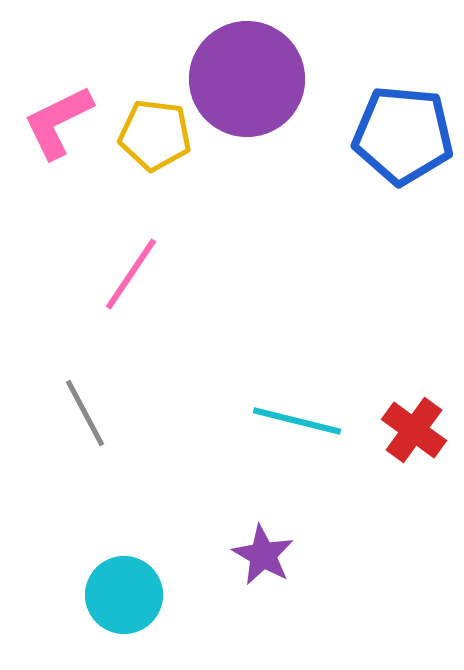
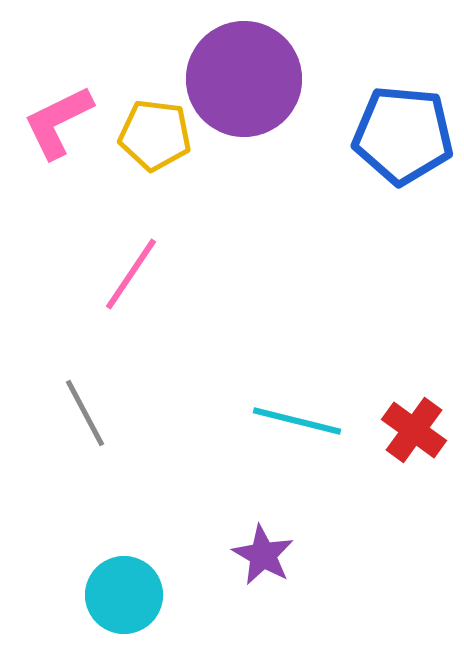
purple circle: moved 3 px left
